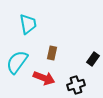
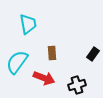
brown rectangle: rotated 16 degrees counterclockwise
black rectangle: moved 5 px up
black cross: moved 1 px right
